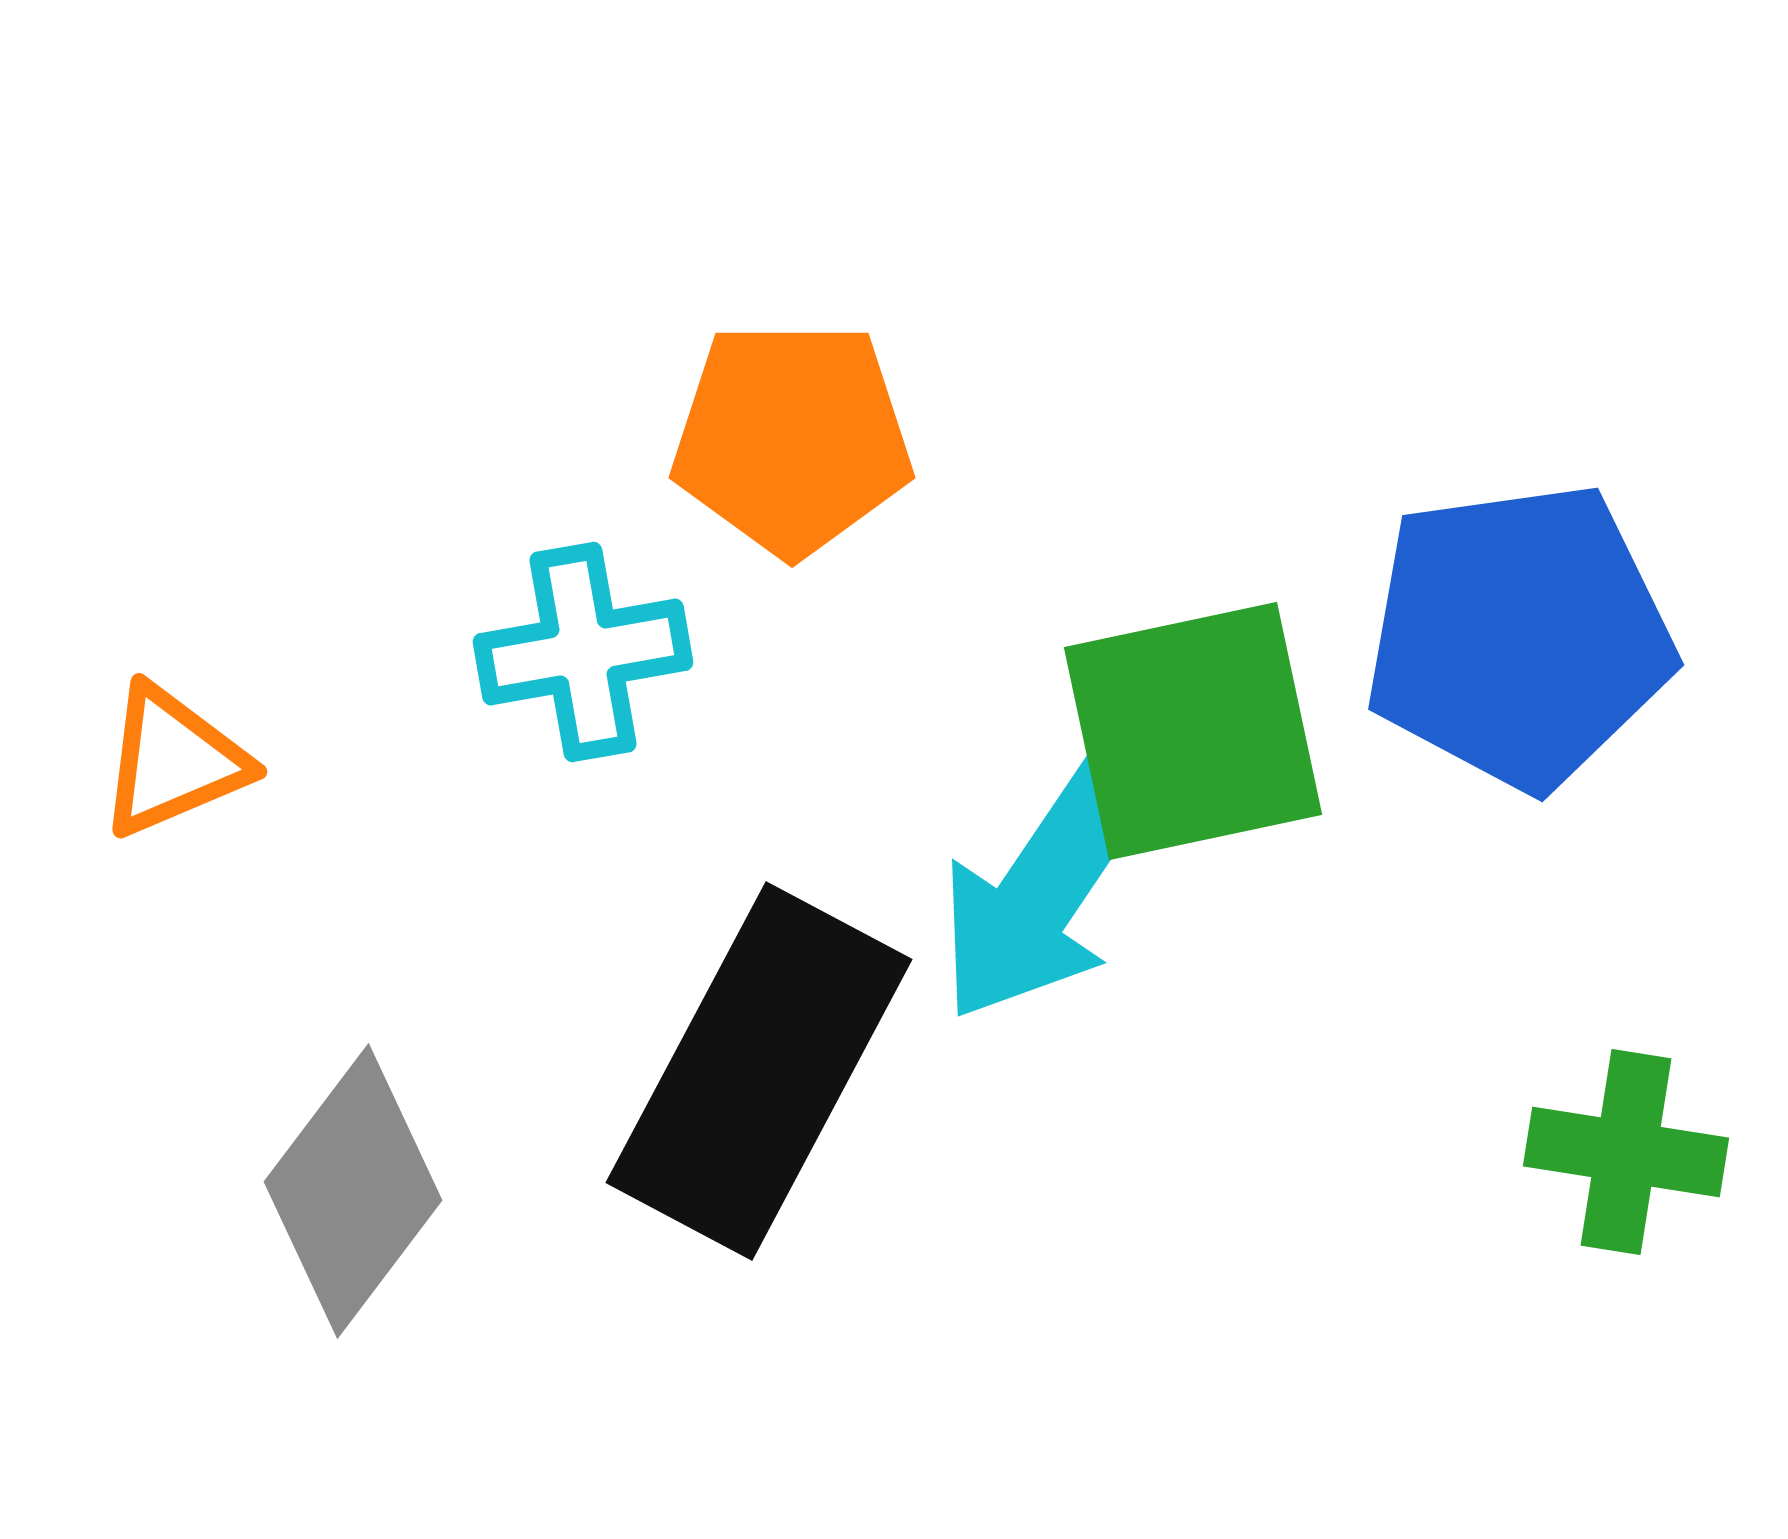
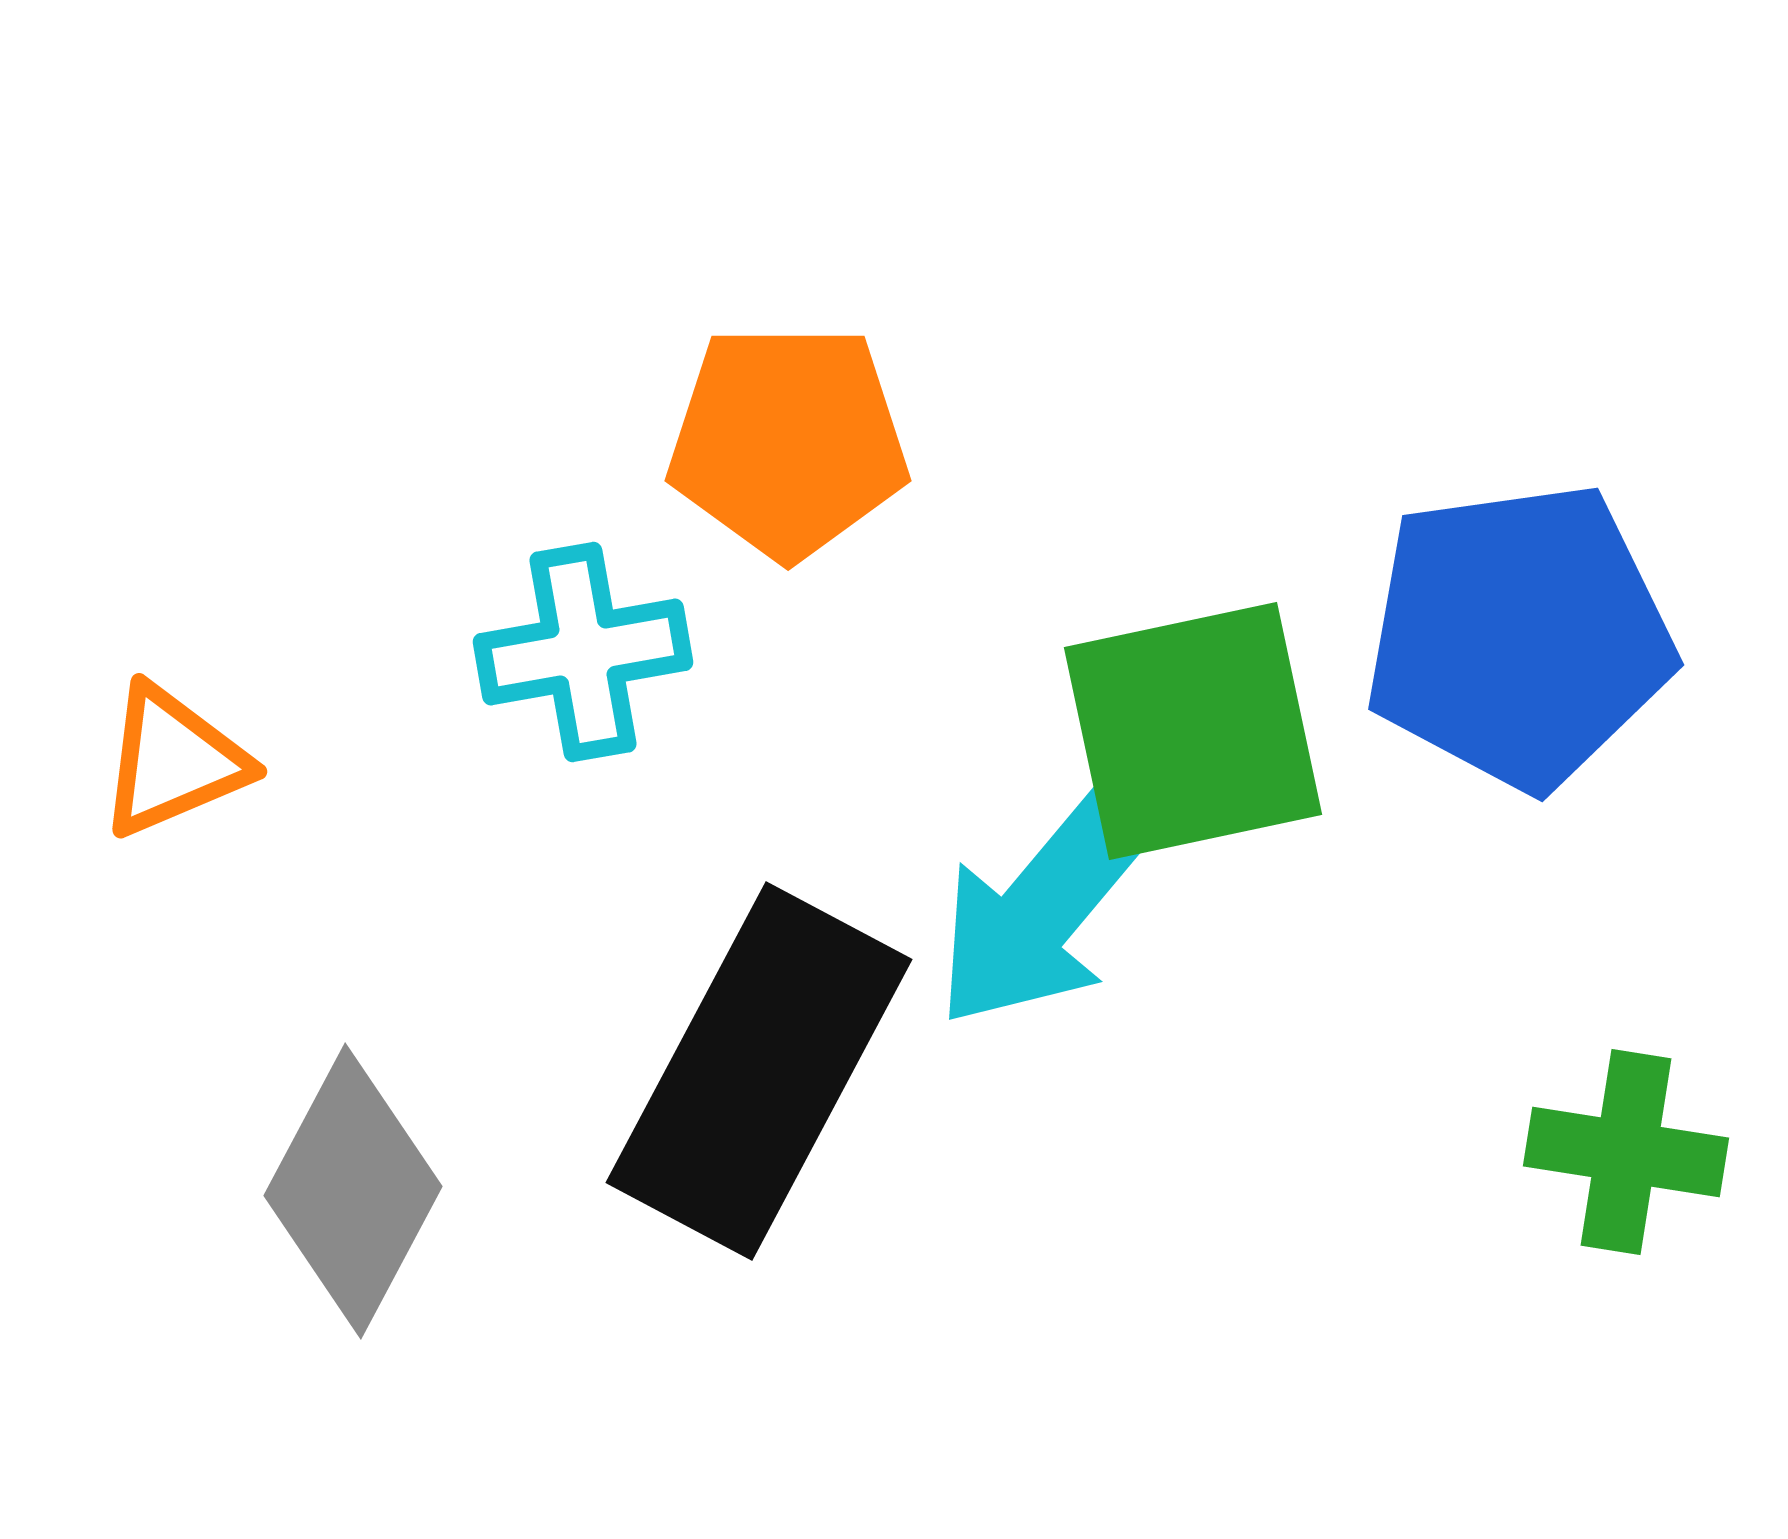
orange pentagon: moved 4 px left, 3 px down
cyan arrow: moved 4 px right, 13 px down; rotated 6 degrees clockwise
gray diamond: rotated 9 degrees counterclockwise
